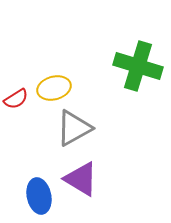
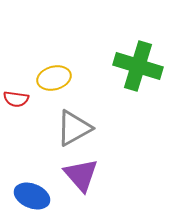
yellow ellipse: moved 10 px up
red semicircle: rotated 40 degrees clockwise
purple triangle: moved 4 px up; rotated 18 degrees clockwise
blue ellipse: moved 7 px left; rotated 56 degrees counterclockwise
